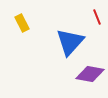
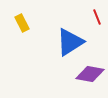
blue triangle: rotated 16 degrees clockwise
